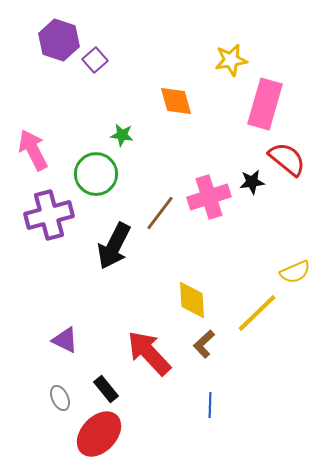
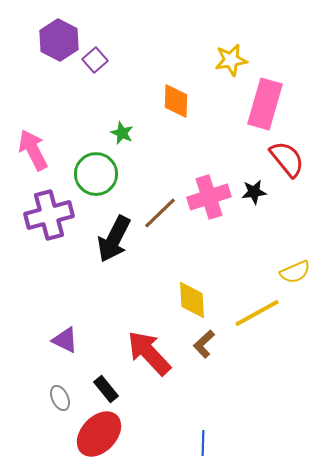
purple hexagon: rotated 9 degrees clockwise
orange diamond: rotated 18 degrees clockwise
green star: moved 2 px up; rotated 15 degrees clockwise
red semicircle: rotated 12 degrees clockwise
black star: moved 2 px right, 10 px down
brown line: rotated 9 degrees clockwise
black arrow: moved 7 px up
yellow line: rotated 15 degrees clockwise
blue line: moved 7 px left, 38 px down
